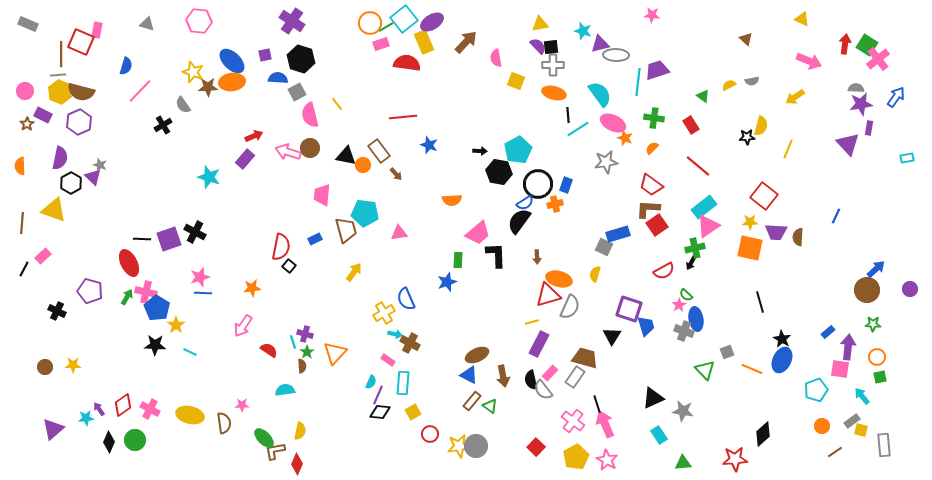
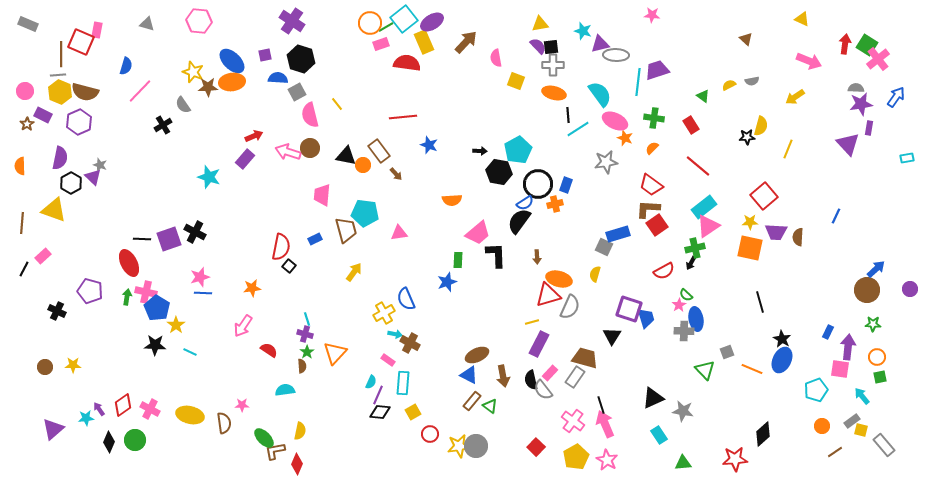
brown semicircle at (81, 92): moved 4 px right
pink ellipse at (613, 123): moved 2 px right, 2 px up
red square at (764, 196): rotated 12 degrees clockwise
green arrow at (127, 297): rotated 21 degrees counterclockwise
blue trapezoid at (646, 326): moved 8 px up
gray cross at (684, 331): rotated 18 degrees counterclockwise
blue rectangle at (828, 332): rotated 24 degrees counterclockwise
cyan line at (293, 342): moved 14 px right, 23 px up
black line at (597, 404): moved 4 px right, 1 px down
gray rectangle at (884, 445): rotated 35 degrees counterclockwise
